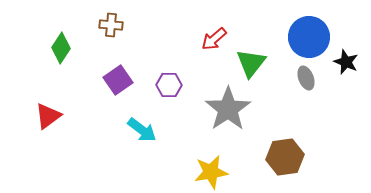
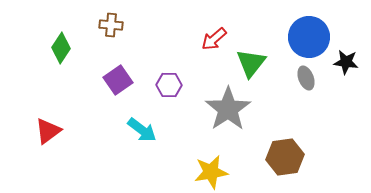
black star: rotated 15 degrees counterclockwise
red triangle: moved 15 px down
